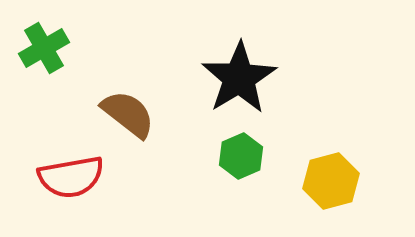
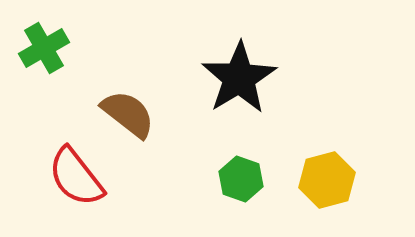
green hexagon: moved 23 px down; rotated 18 degrees counterclockwise
red semicircle: moved 5 px right; rotated 62 degrees clockwise
yellow hexagon: moved 4 px left, 1 px up
